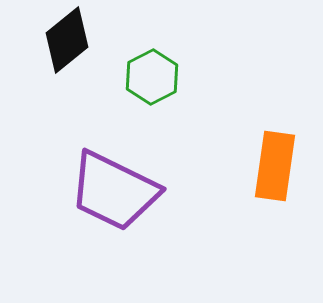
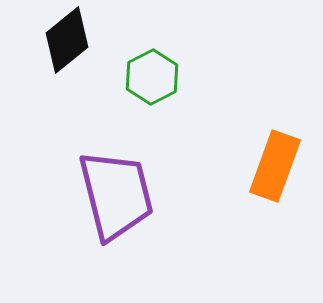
orange rectangle: rotated 12 degrees clockwise
purple trapezoid: moved 2 px right, 4 px down; rotated 130 degrees counterclockwise
